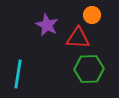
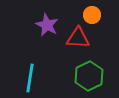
green hexagon: moved 7 px down; rotated 24 degrees counterclockwise
cyan line: moved 12 px right, 4 px down
